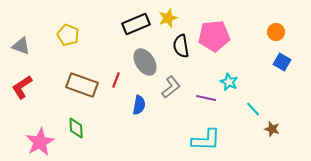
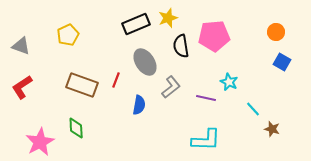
yellow pentagon: rotated 25 degrees clockwise
